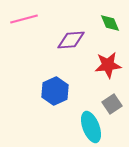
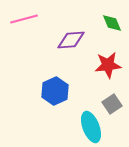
green diamond: moved 2 px right
